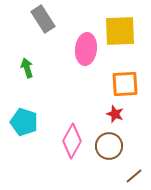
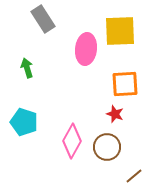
brown circle: moved 2 px left, 1 px down
